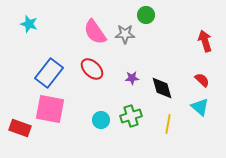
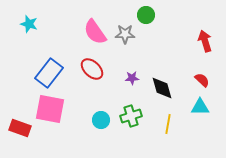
cyan triangle: rotated 42 degrees counterclockwise
